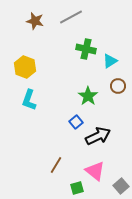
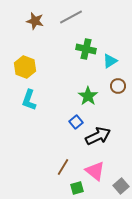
brown line: moved 7 px right, 2 px down
